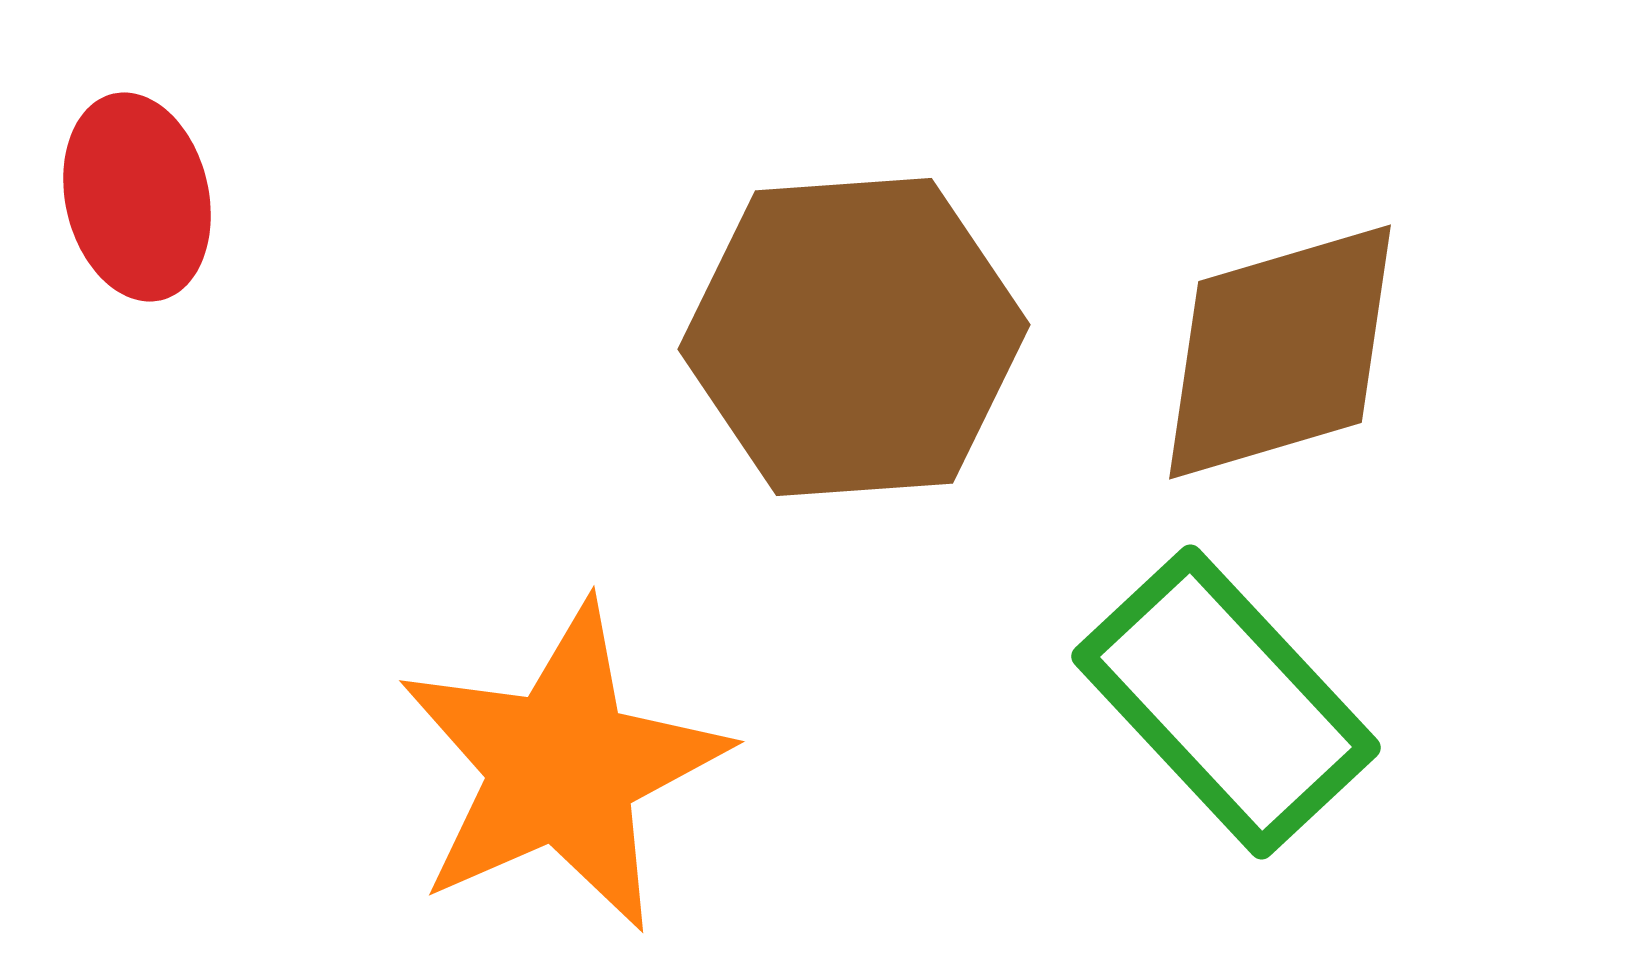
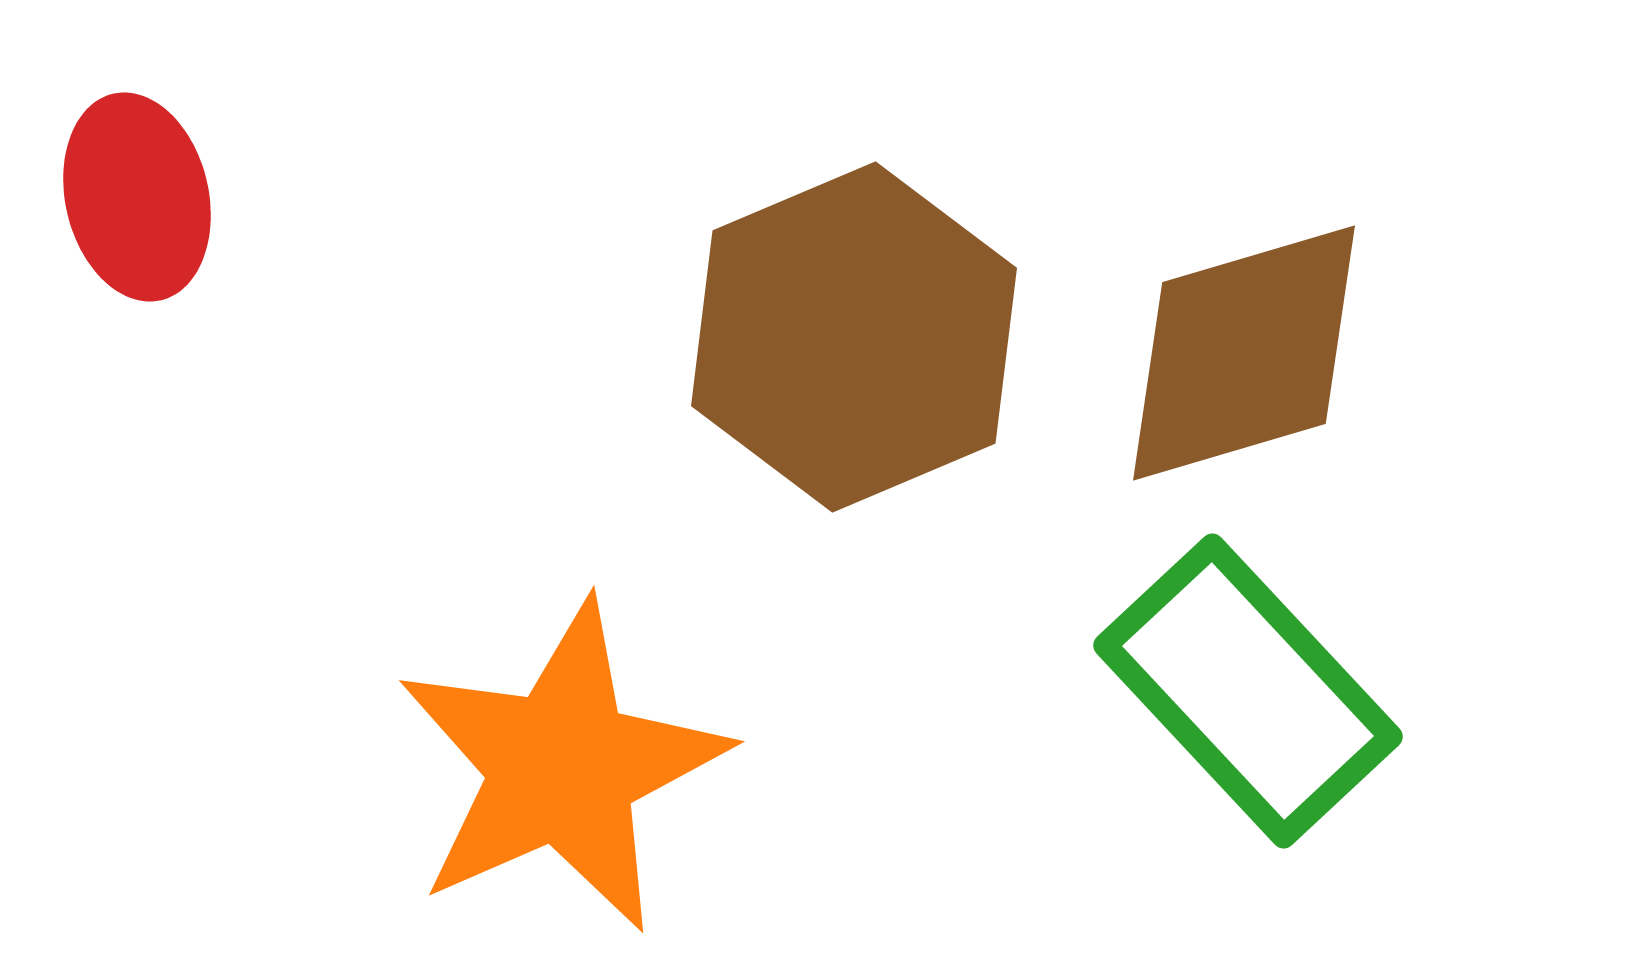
brown hexagon: rotated 19 degrees counterclockwise
brown diamond: moved 36 px left, 1 px down
green rectangle: moved 22 px right, 11 px up
